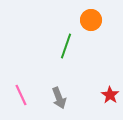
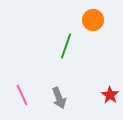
orange circle: moved 2 px right
pink line: moved 1 px right
